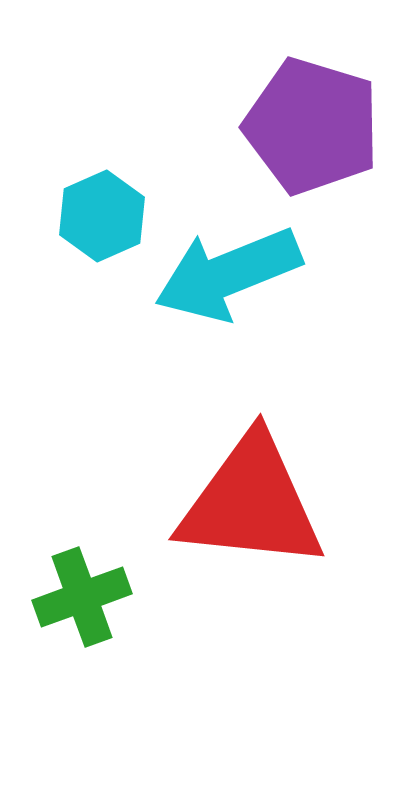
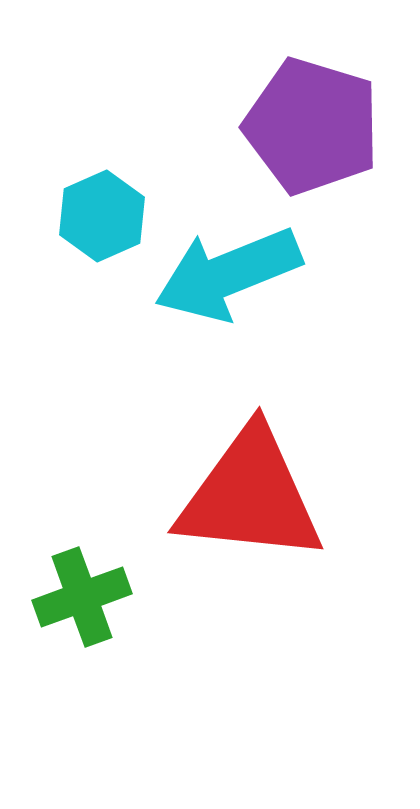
red triangle: moved 1 px left, 7 px up
